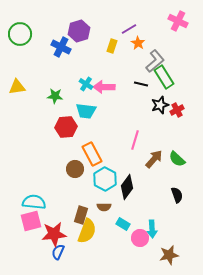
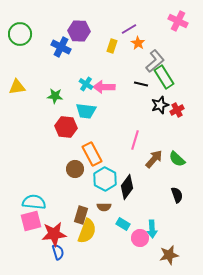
purple hexagon: rotated 20 degrees clockwise
red hexagon: rotated 10 degrees clockwise
blue semicircle: rotated 140 degrees clockwise
